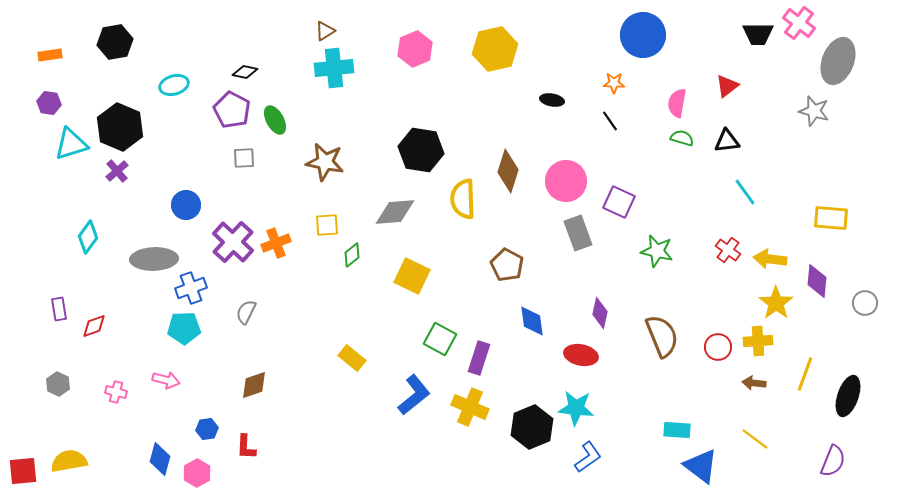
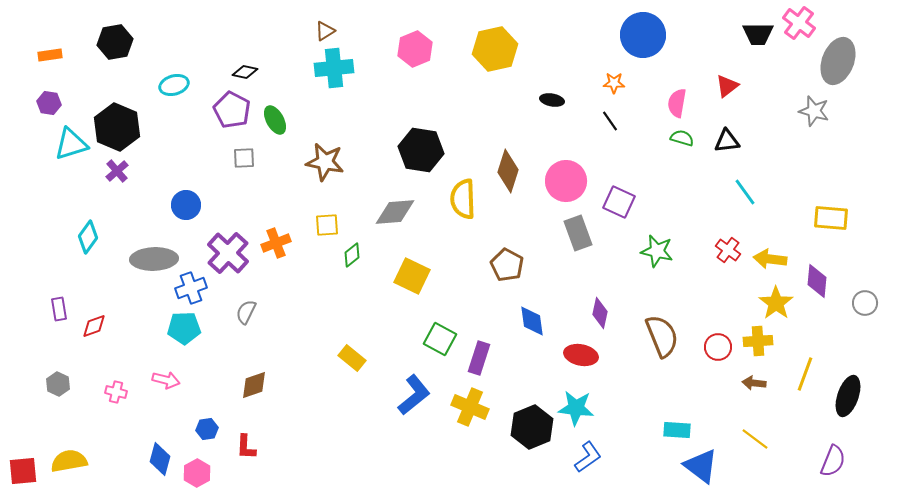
black hexagon at (120, 127): moved 3 px left
purple cross at (233, 242): moved 5 px left, 11 px down
